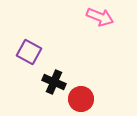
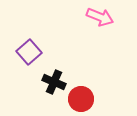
purple square: rotated 20 degrees clockwise
